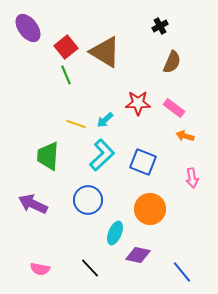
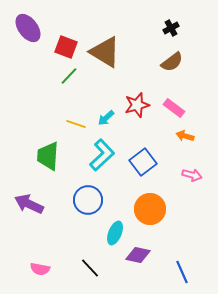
black cross: moved 11 px right, 2 px down
red square: rotated 30 degrees counterclockwise
brown semicircle: rotated 30 degrees clockwise
green line: moved 3 px right, 1 px down; rotated 66 degrees clockwise
red star: moved 1 px left, 2 px down; rotated 15 degrees counterclockwise
cyan arrow: moved 1 px right, 2 px up
blue square: rotated 32 degrees clockwise
pink arrow: moved 3 px up; rotated 66 degrees counterclockwise
purple arrow: moved 4 px left
blue line: rotated 15 degrees clockwise
